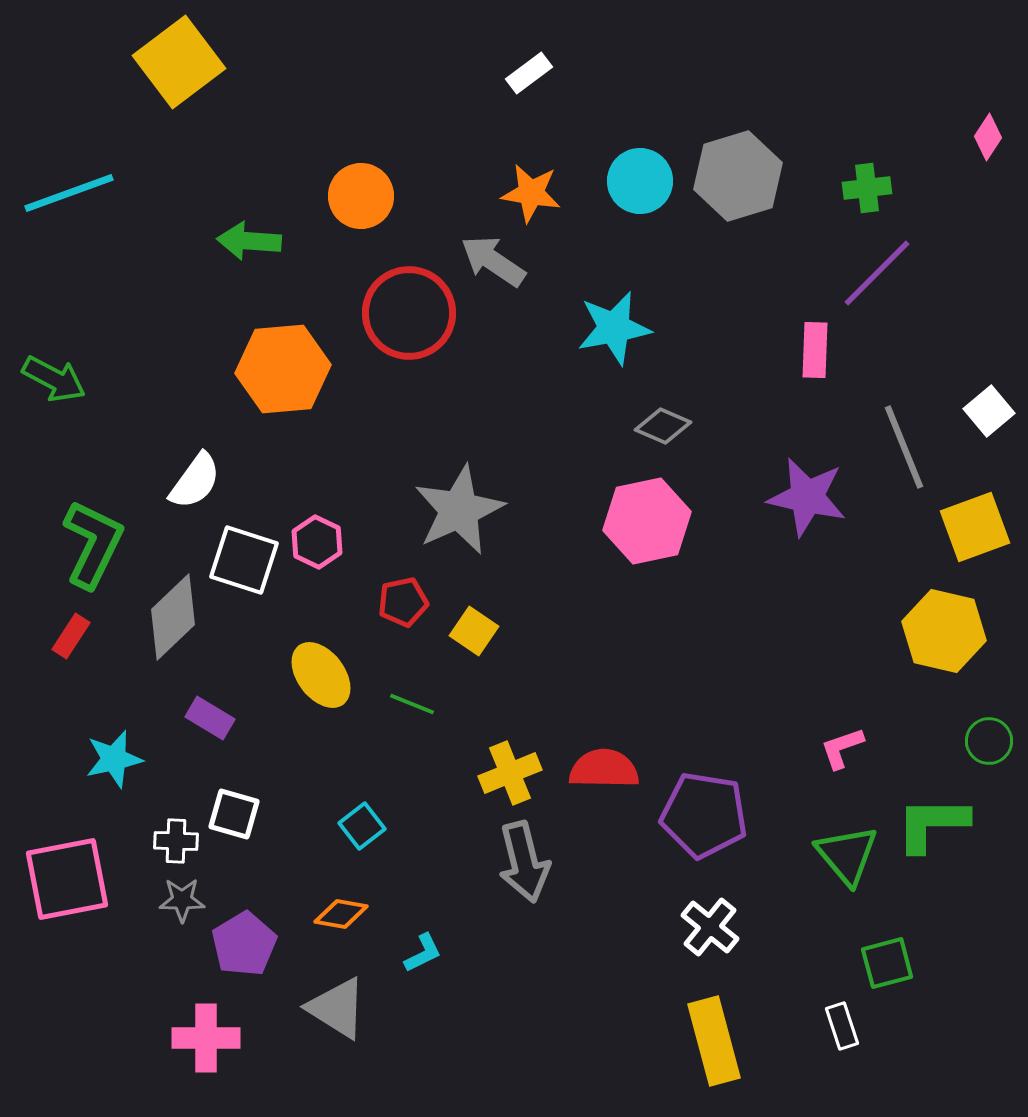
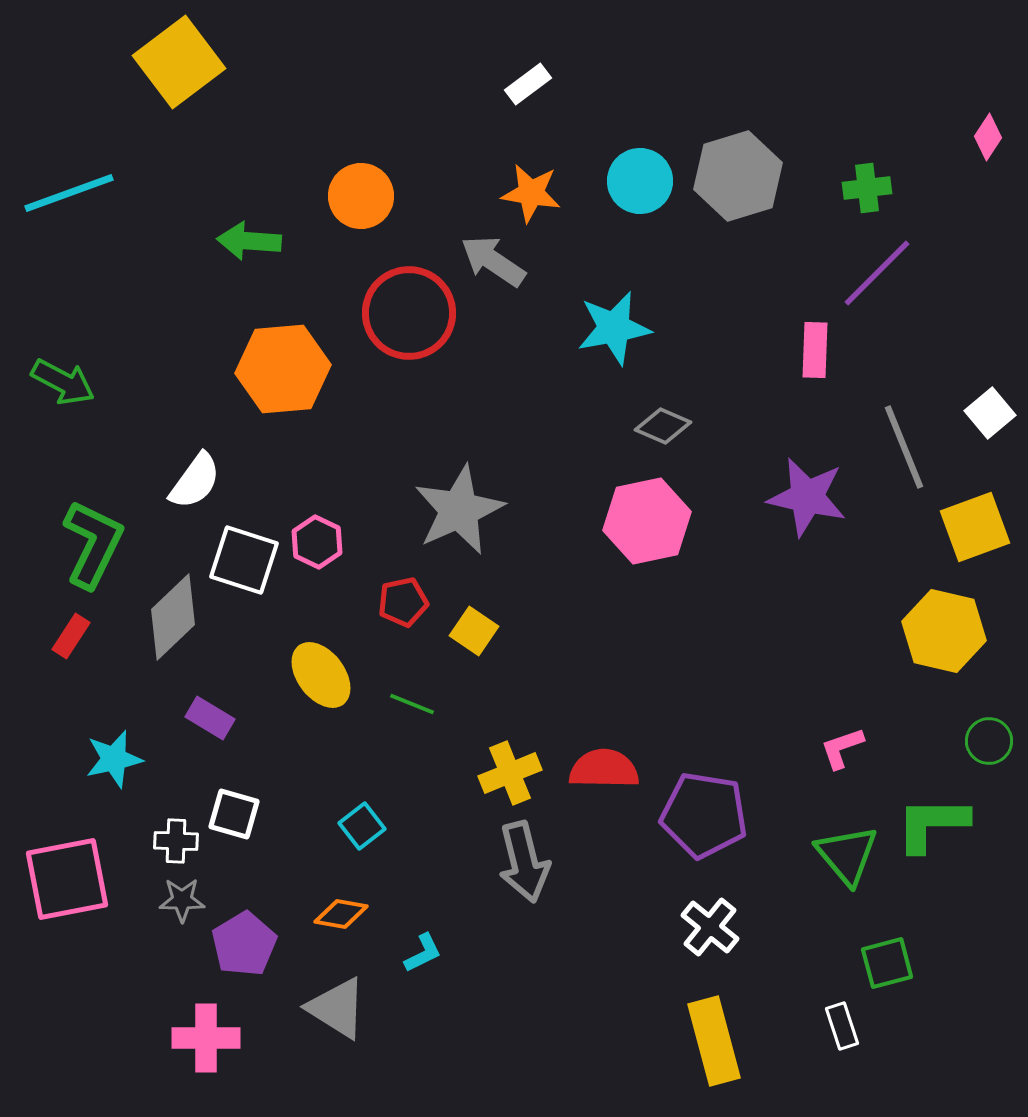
white rectangle at (529, 73): moved 1 px left, 11 px down
green arrow at (54, 379): moved 9 px right, 3 px down
white square at (989, 411): moved 1 px right, 2 px down
